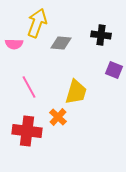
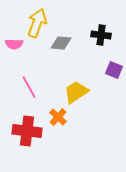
yellow trapezoid: rotated 140 degrees counterclockwise
